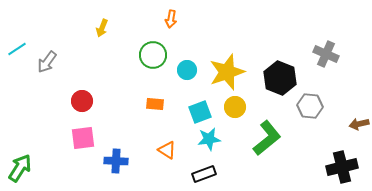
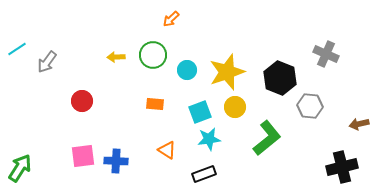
orange arrow: rotated 36 degrees clockwise
yellow arrow: moved 14 px right, 29 px down; rotated 66 degrees clockwise
pink square: moved 18 px down
